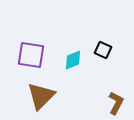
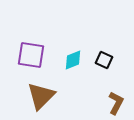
black square: moved 1 px right, 10 px down
